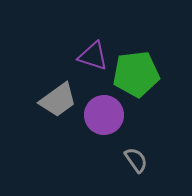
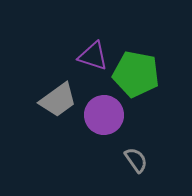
green pentagon: rotated 18 degrees clockwise
